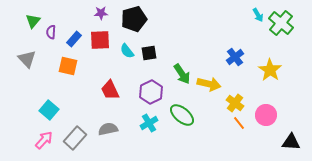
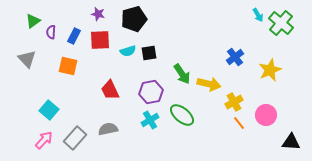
purple star: moved 3 px left, 1 px down; rotated 16 degrees clockwise
green triangle: rotated 14 degrees clockwise
blue rectangle: moved 3 px up; rotated 14 degrees counterclockwise
cyan semicircle: moved 1 px right; rotated 70 degrees counterclockwise
yellow star: rotated 15 degrees clockwise
purple hexagon: rotated 15 degrees clockwise
yellow cross: moved 1 px left, 1 px up; rotated 24 degrees clockwise
cyan cross: moved 1 px right, 3 px up
